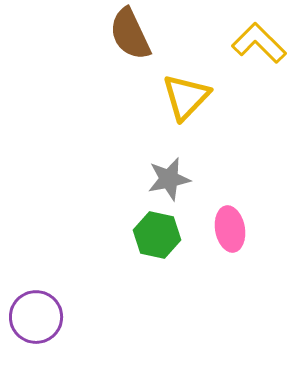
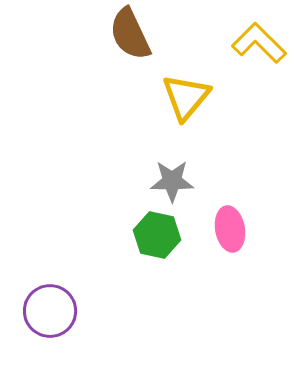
yellow triangle: rotated 4 degrees counterclockwise
gray star: moved 3 px right, 2 px down; rotated 12 degrees clockwise
purple circle: moved 14 px right, 6 px up
